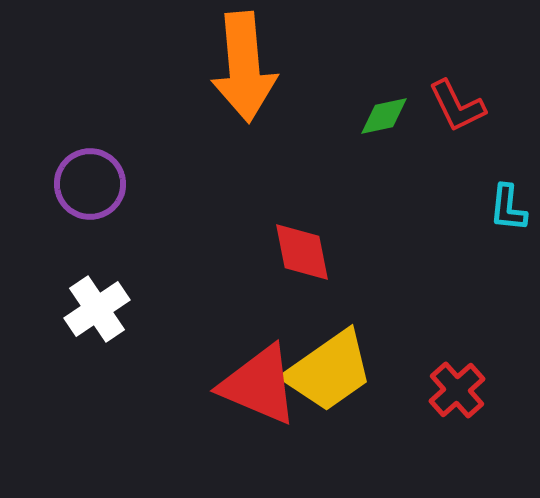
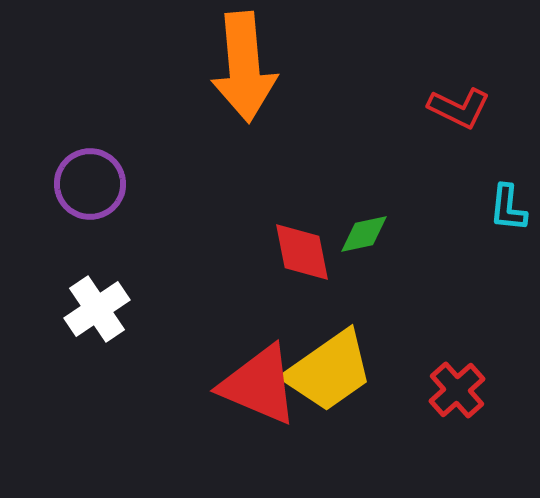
red L-shape: moved 2 px right, 2 px down; rotated 38 degrees counterclockwise
green diamond: moved 20 px left, 118 px down
